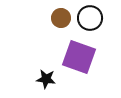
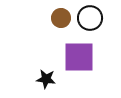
purple square: rotated 20 degrees counterclockwise
